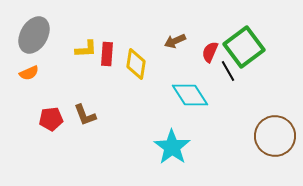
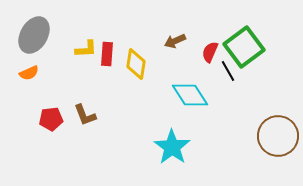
brown circle: moved 3 px right
